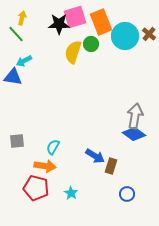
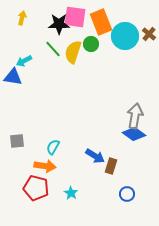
pink square: rotated 25 degrees clockwise
green line: moved 37 px right, 15 px down
